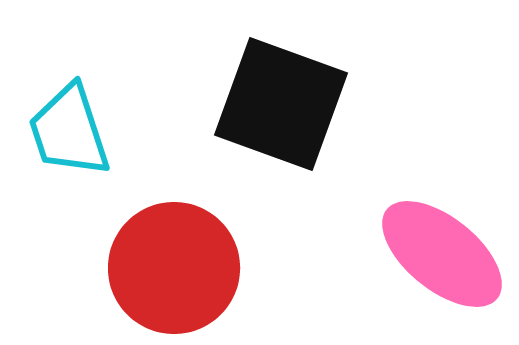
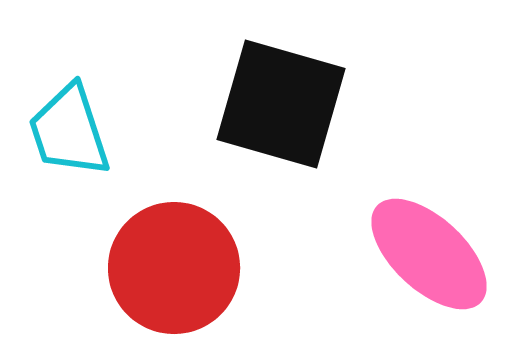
black square: rotated 4 degrees counterclockwise
pink ellipse: moved 13 px left; rotated 4 degrees clockwise
